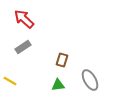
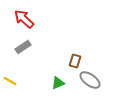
brown rectangle: moved 13 px right, 1 px down
gray ellipse: rotated 25 degrees counterclockwise
green triangle: moved 2 px up; rotated 16 degrees counterclockwise
